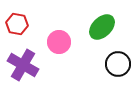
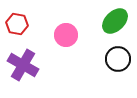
green ellipse: moved 13 px right, 6 px up
pink circle: moved 7 px right, 7 px up
black circle: moved 5 px up
